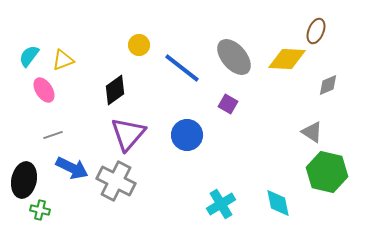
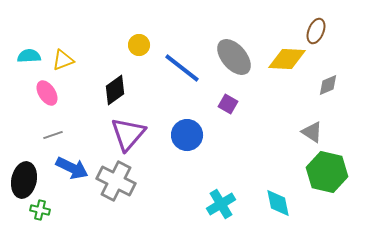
cyan semicircle: rotated 50 degrees clockwise
pink ellipse: moved 3 px right, 3 px down
